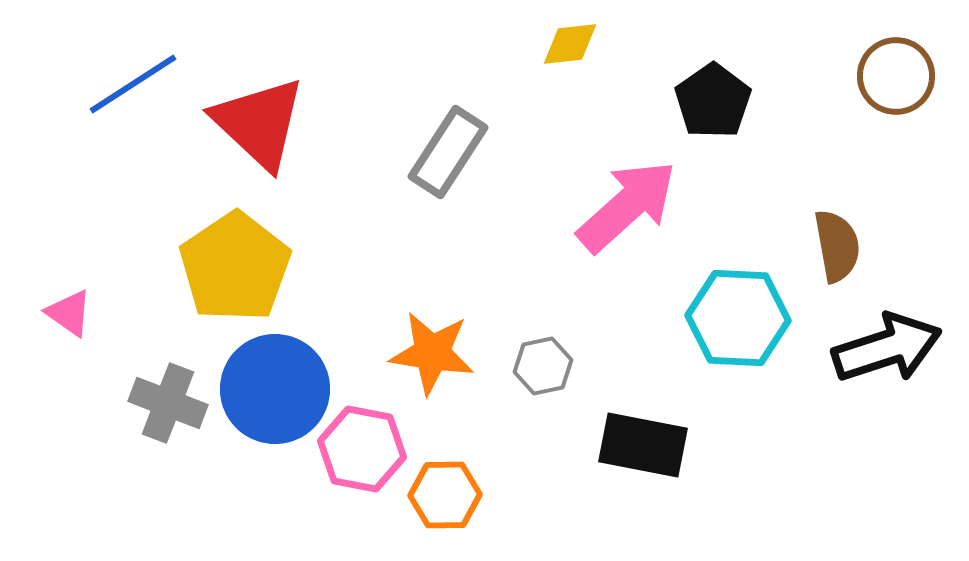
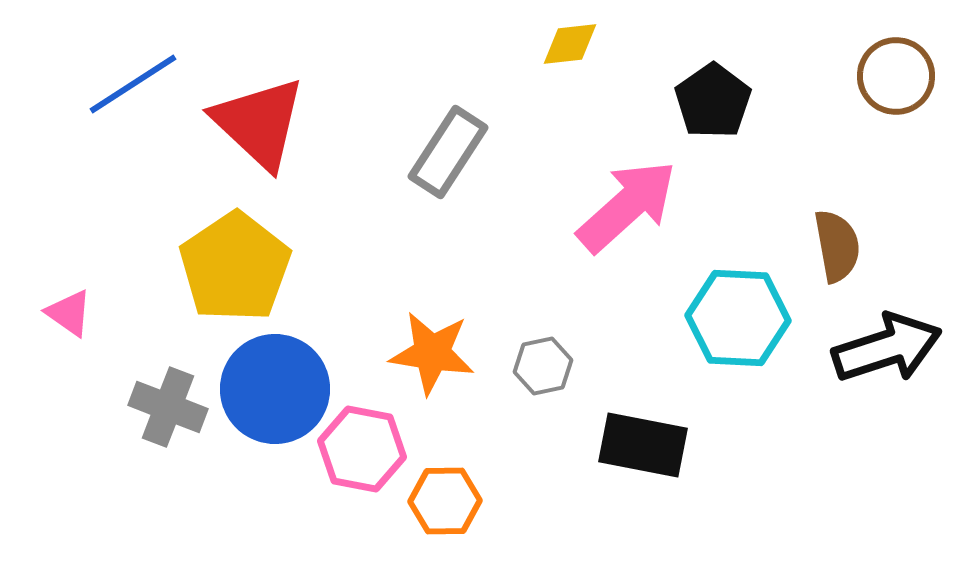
gray cross: moved 4 px down
orange hexagon: moved 6 px down
